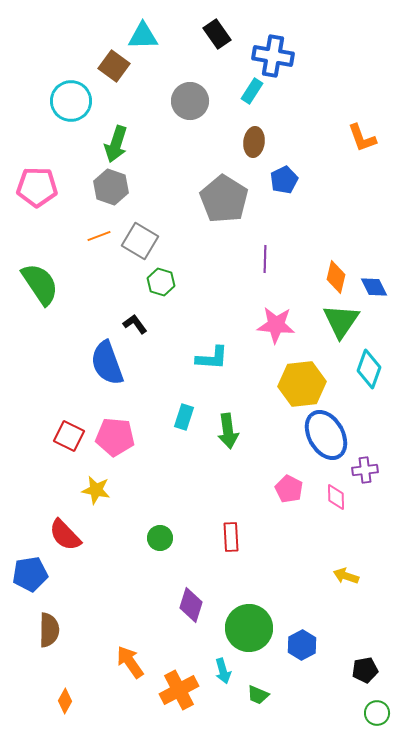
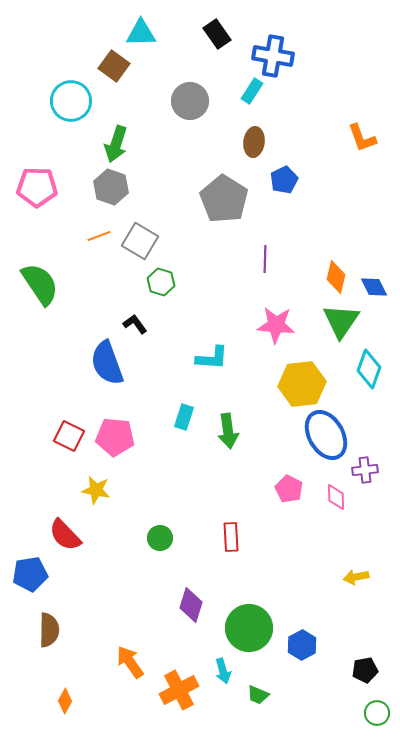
cyan triangle at (143, 36): moved 2 px left, 3 px up
yellow arrow at (346, 576): moved 10 px right, 1 px down; rotated 30 degrees counterclockwise
